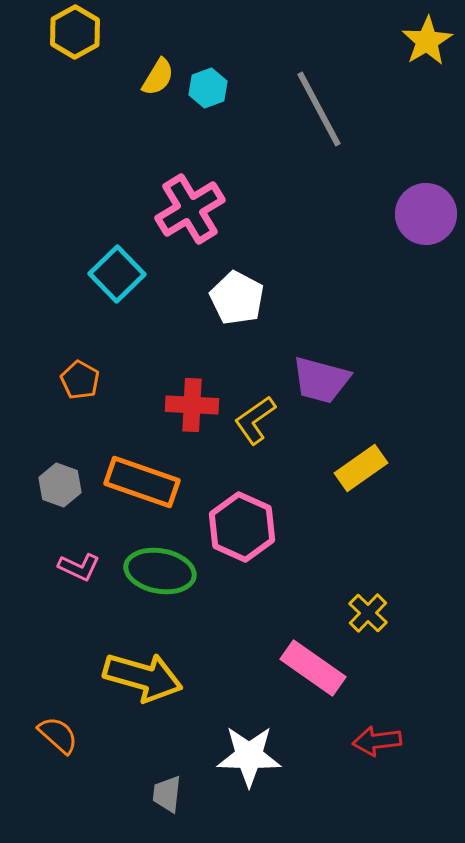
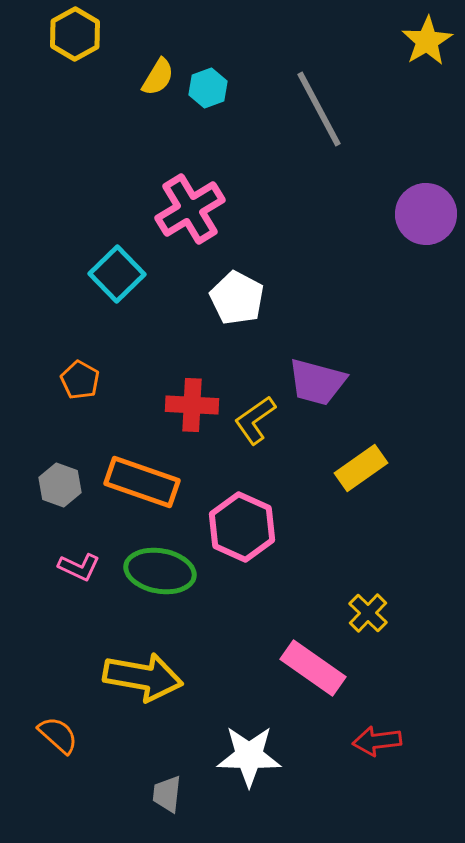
yellow hexagon: moved 2 px down
purple trapezoid: moved 4 px left, 2 px down
yellow arrow: rotated 6 degrees counterclockwise
